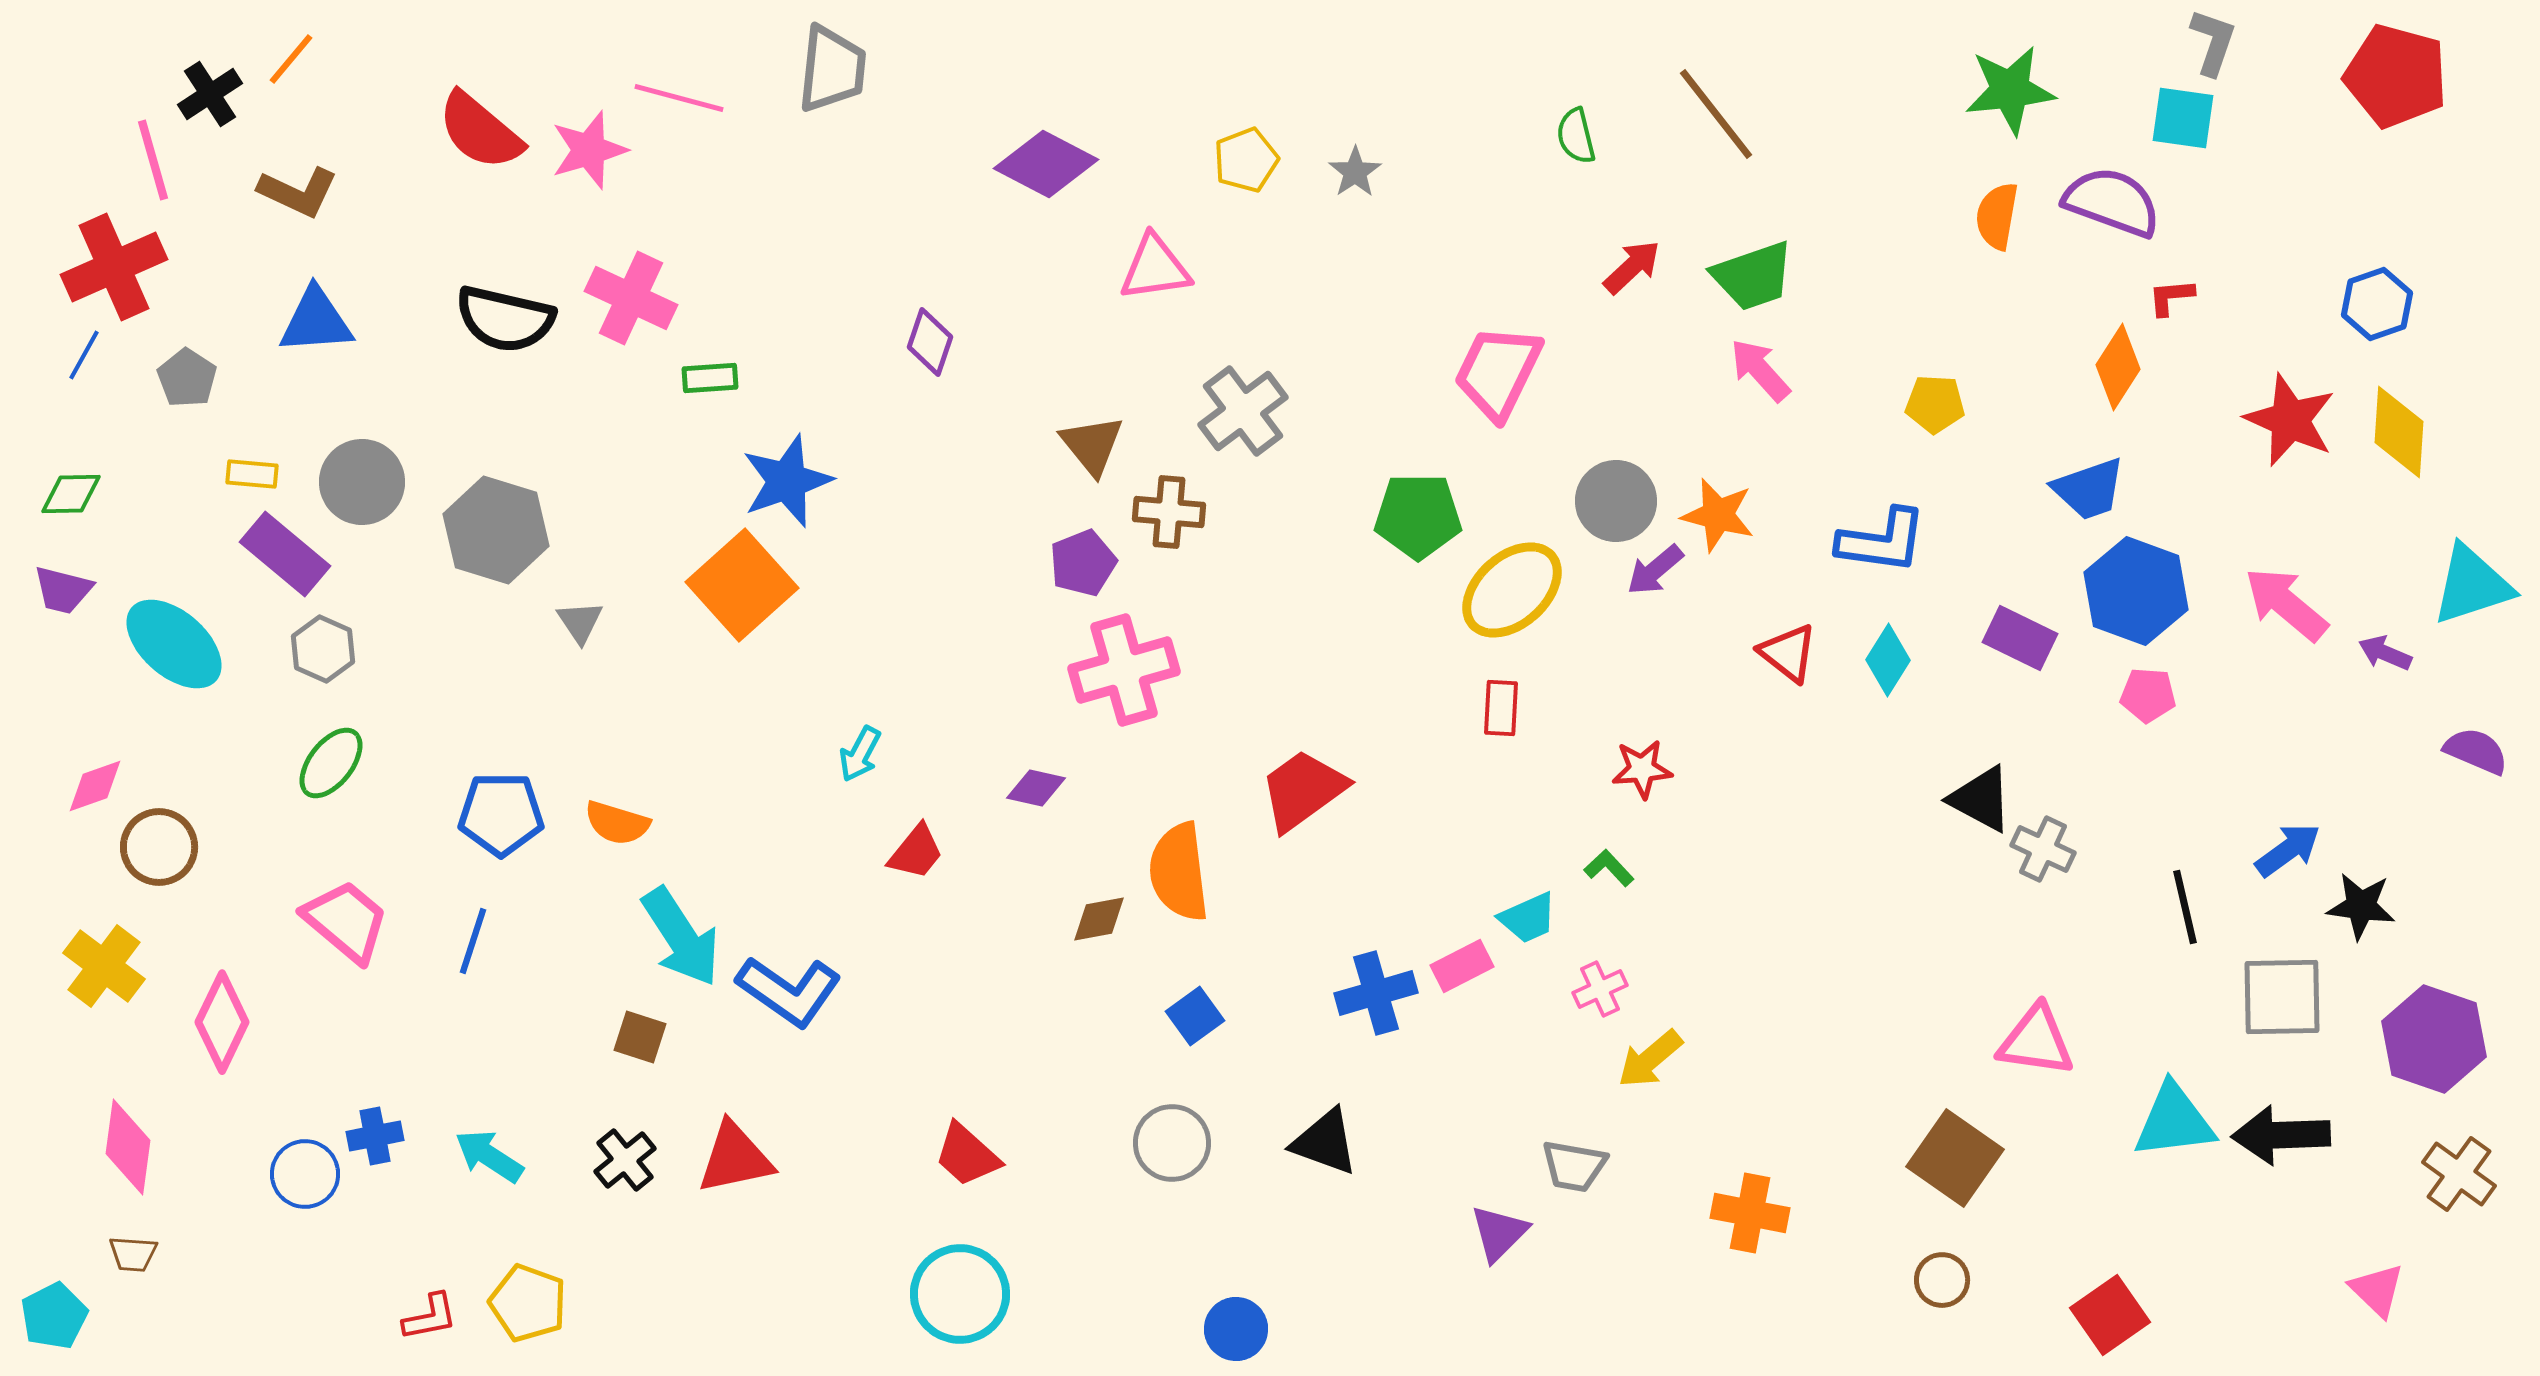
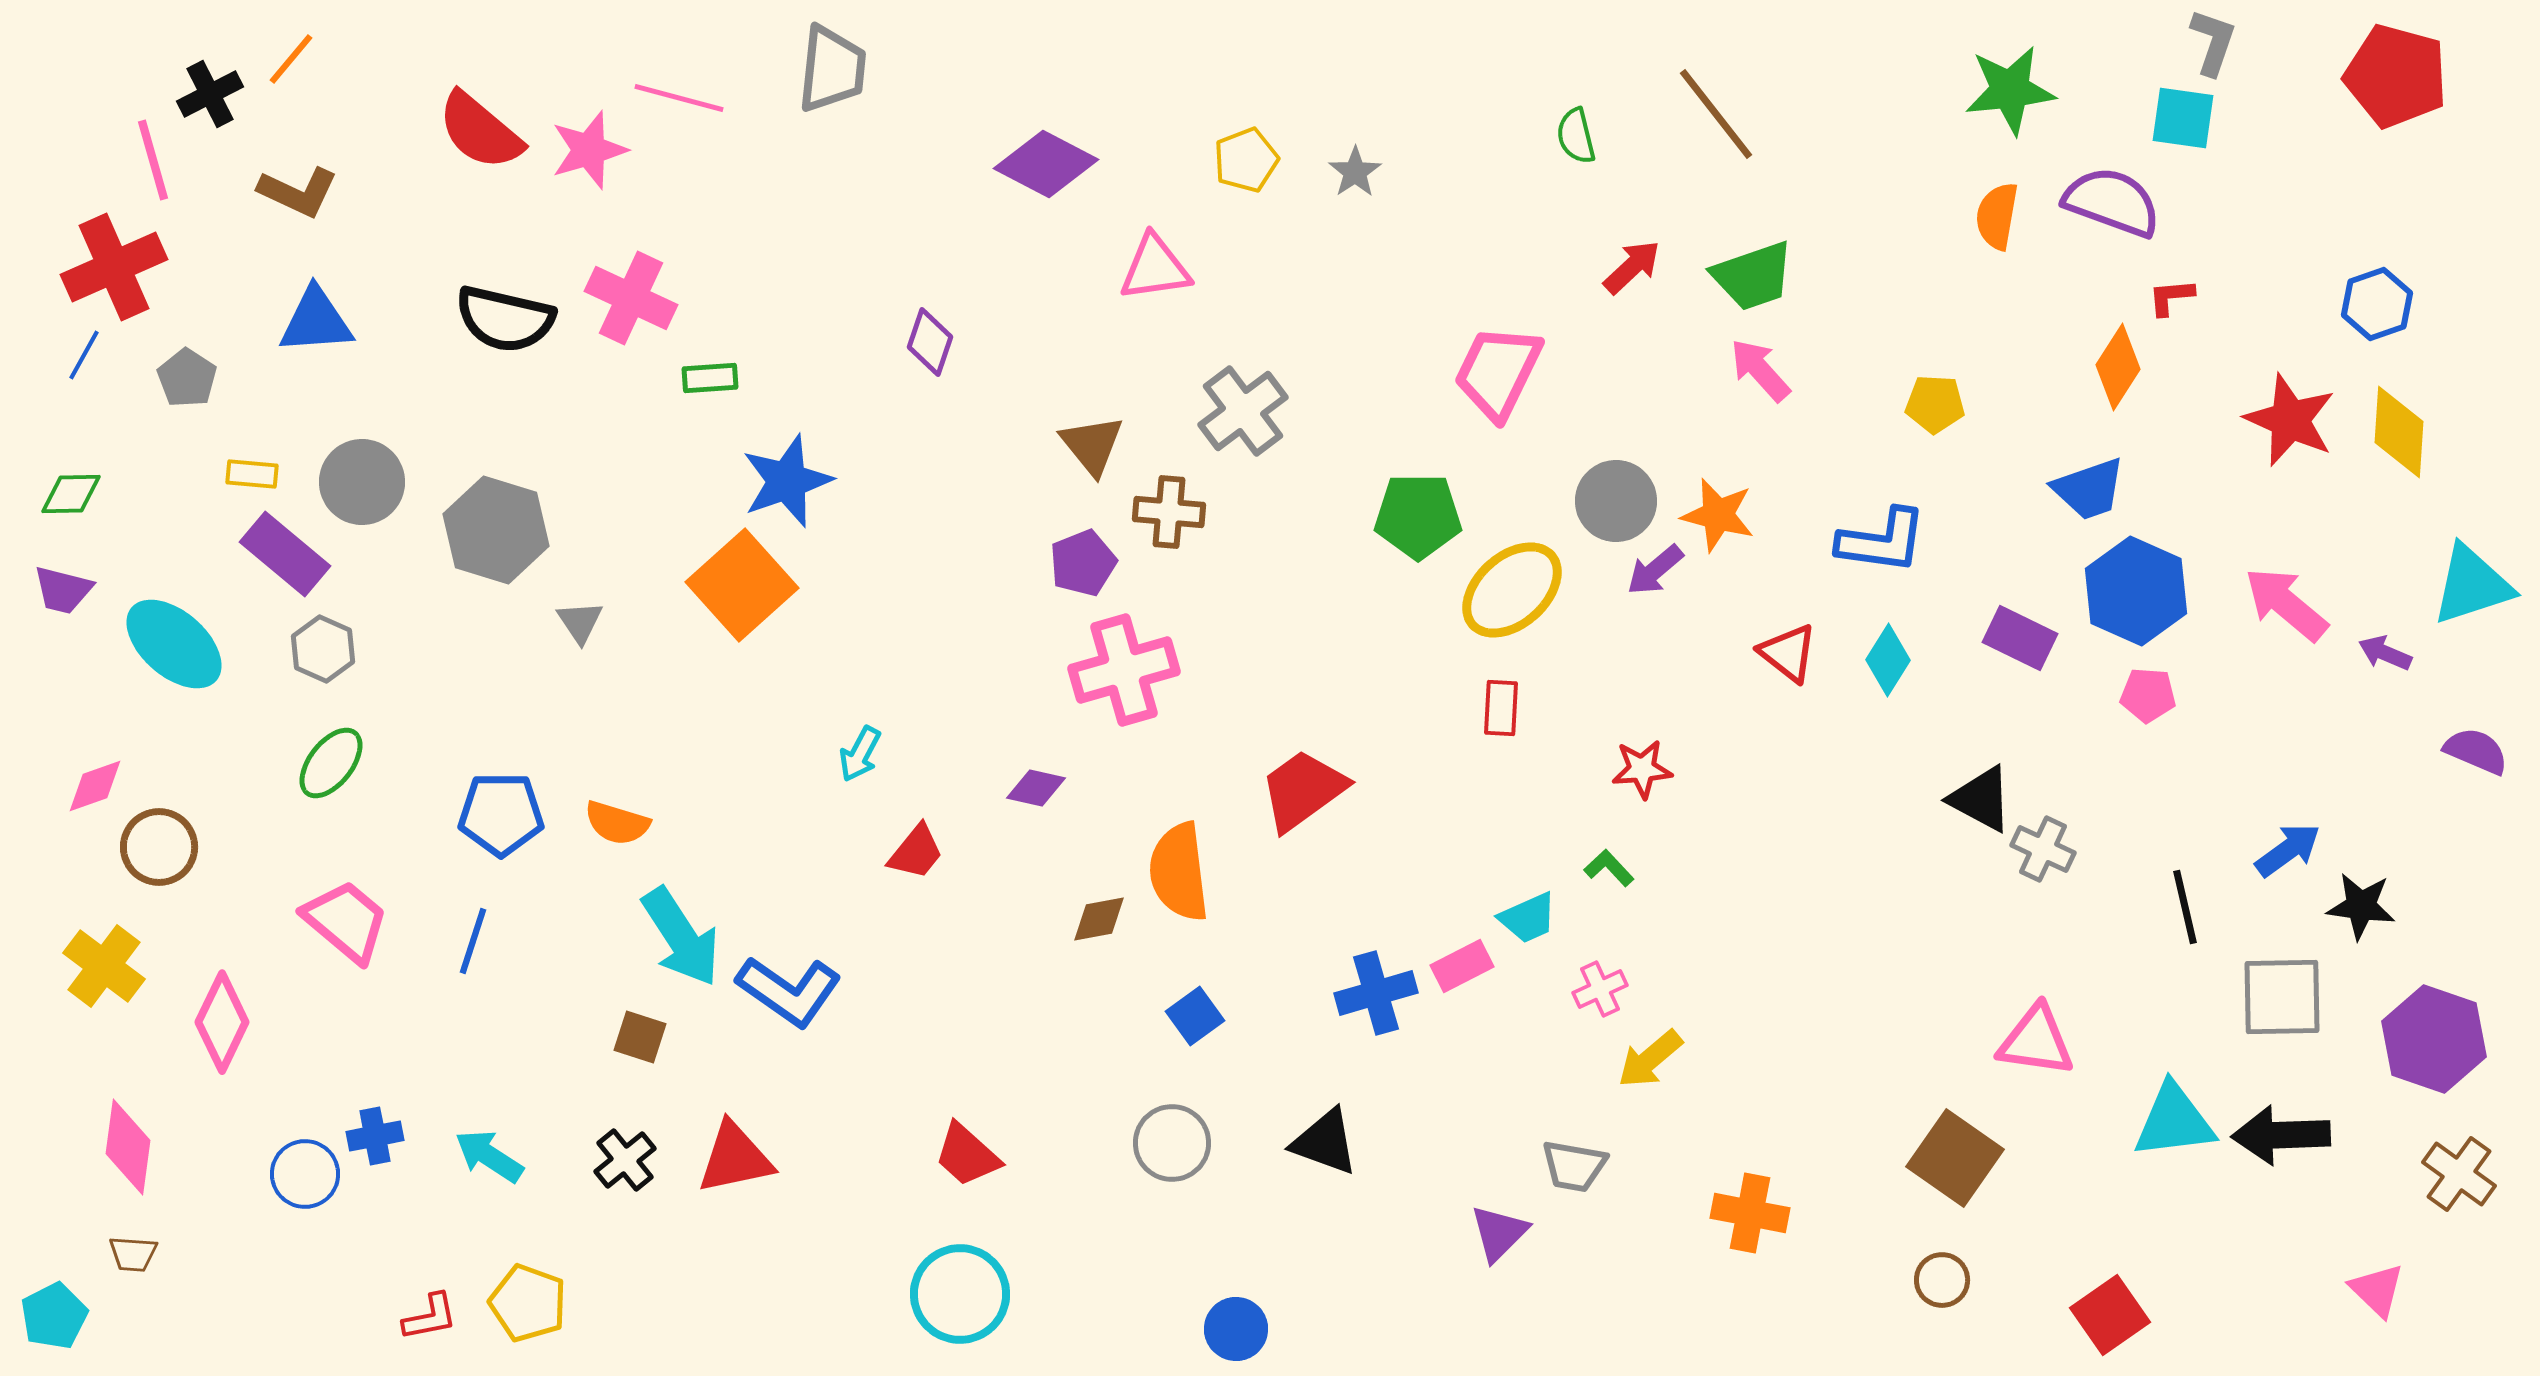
black cross at (210, 94): rotated 6 degrees clockwise
blue hexagon at (2136, 591): rotated 4 degrees clockwise
